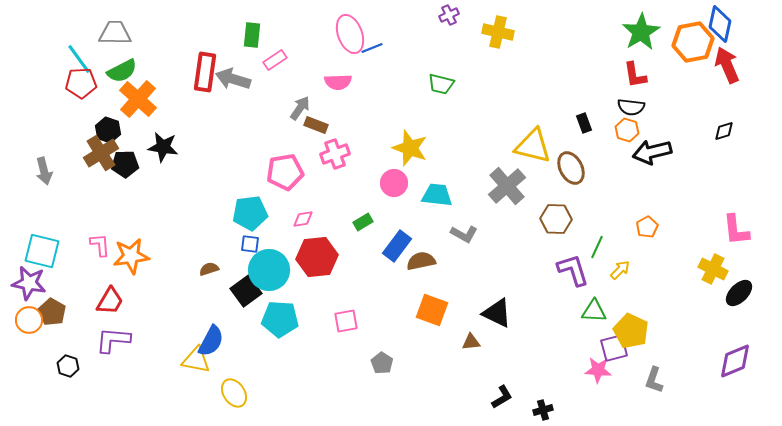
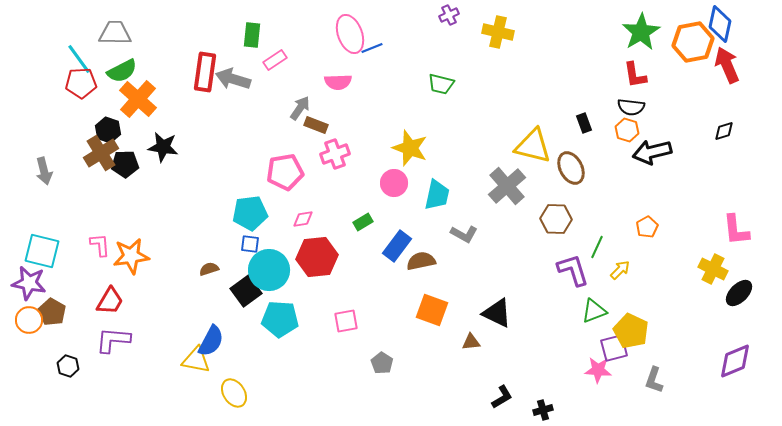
cyan trapezoid at (437, 195): rotated 96 degrees clockwise
green triangle at (594, 311): rotated 24 degrees counterclockwise
